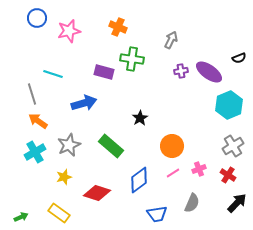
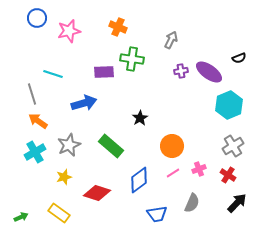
purple rectangle: rotated 18 degrees counterclockwise
